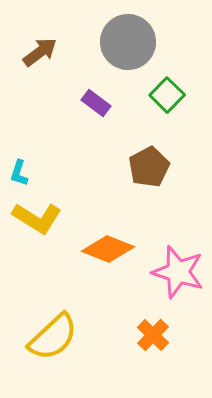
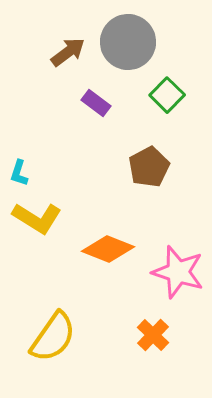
brown arrow: moved 28 px right
yellow semicircle: rotated 12 degrees counterclockwise
